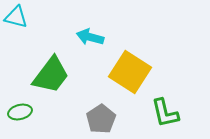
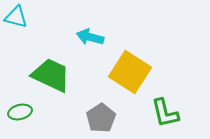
green trapezoid: rotated 102 degrees counterclockwise
gray pentagon: moved 1 px up
